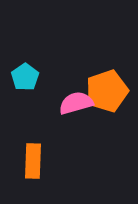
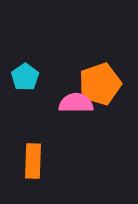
orange pentagon: moved 7 px left, 7 px up
pink semicircle: rotated 16 degrees clockwise
